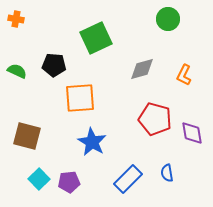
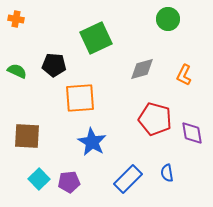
brown square: rotated 12 degrees counterclockwise
